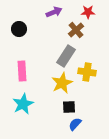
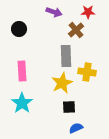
purple arrow: rotated 42 degrees clockwise
gray rectangle: rotated 35 degrees counterclockwise
cyan star: moved 1 px left, 1 px up; rotated 10 degrees counterclockwise
blue semicircle: moved 1 px right, 4 px down; rotated 24 degrees clockwise
